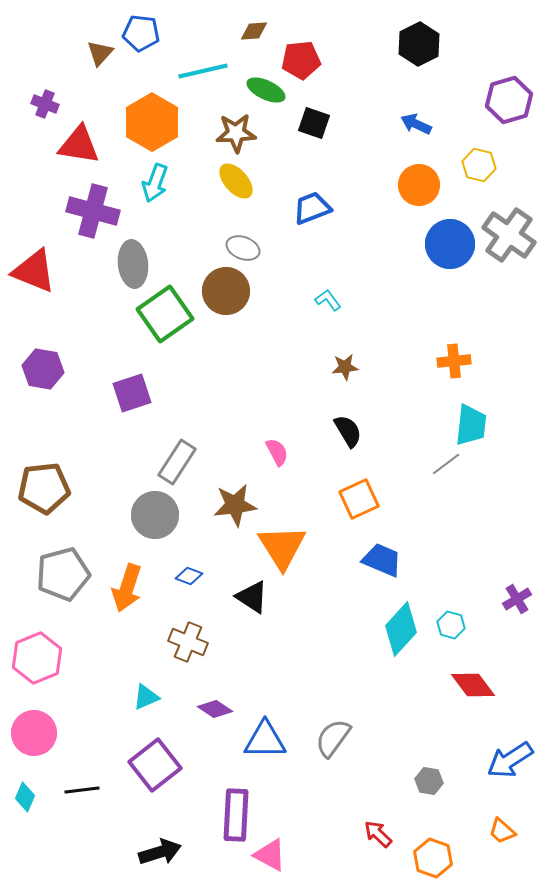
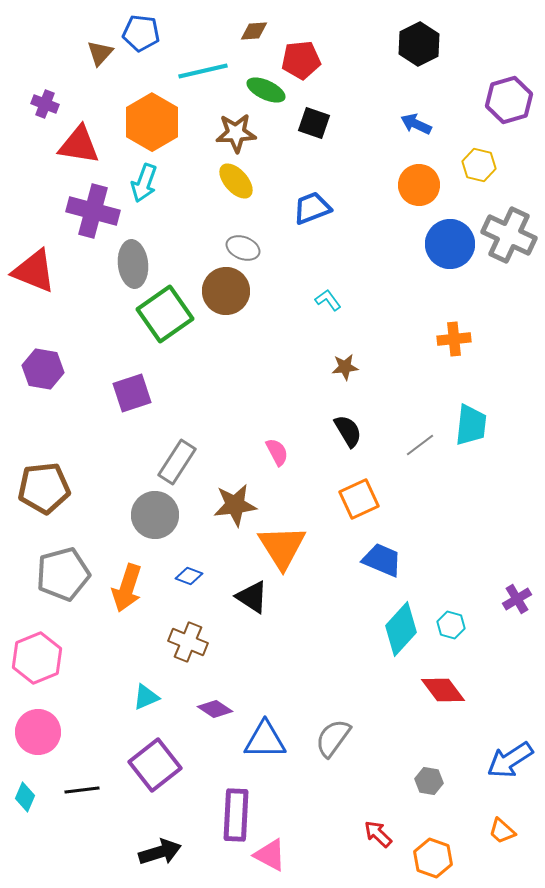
cyan arrow at (155, 183): moved 11 px left
gray cross at (509, 235): rotated 10 degrees counterclockwise
orange cross at (454, 361): moved 22 px up
gray line at (446, 464): moved 26 px left, 19 px up
red diamond at (473, 685): moved 30 px left, 5 px down
pink circle at (34, 733): moved 4 px right, 1 px up
